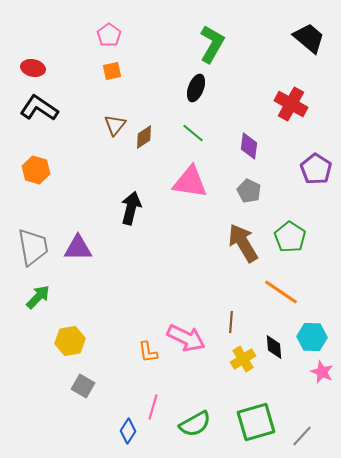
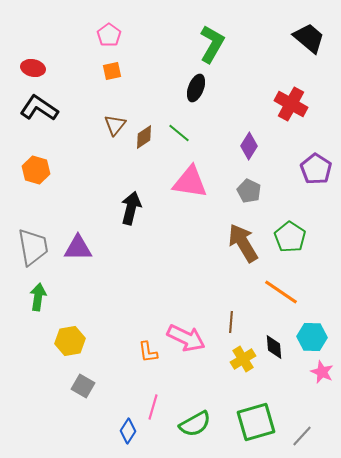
green line: moved 14 px left
purple diamond: rotated 24 degrees clockwise
green arrow: rotated 36 degrees counterclockwise
